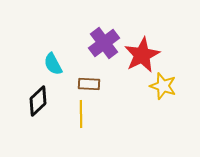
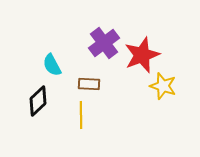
red star: rotated 6 degrees clockwise
cyan semicircle: moved 1 px left, 1 px down
yellow line: moved 1 px down
